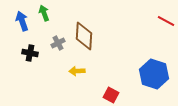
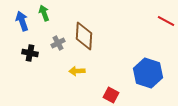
blue hexagon: moved 6 px left, 1 px up
